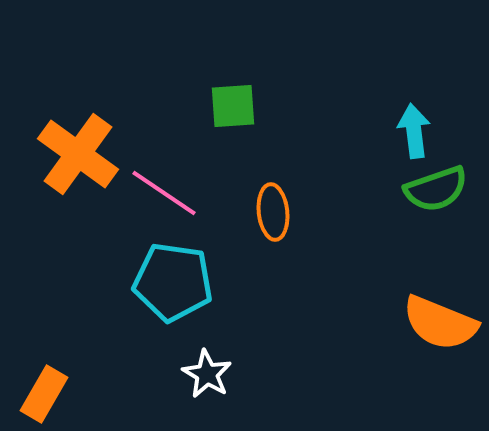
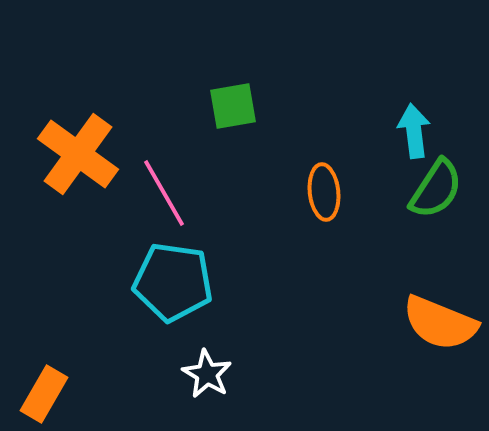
green square: rotated 6 degrees counterclockwise
green semicircle: rotated 38 degrees counterclockwise
pink line: rotated 26 degrees clockwise
orange ellipse: moved 51 px right, 20 px up
